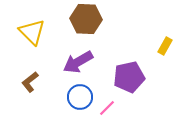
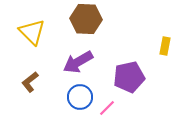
yellow rectangle: rotated 18 degrees counterclockwise
